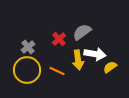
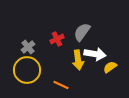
gray semicircle: rotated 18 degrees counterclockwise
red cross: moved 2 px left; rotated 16 degrees clockwise
orange line: moved 4 px right, 14 px down
